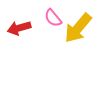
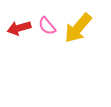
pink semicircle: moved 6 px left, 8 px down
